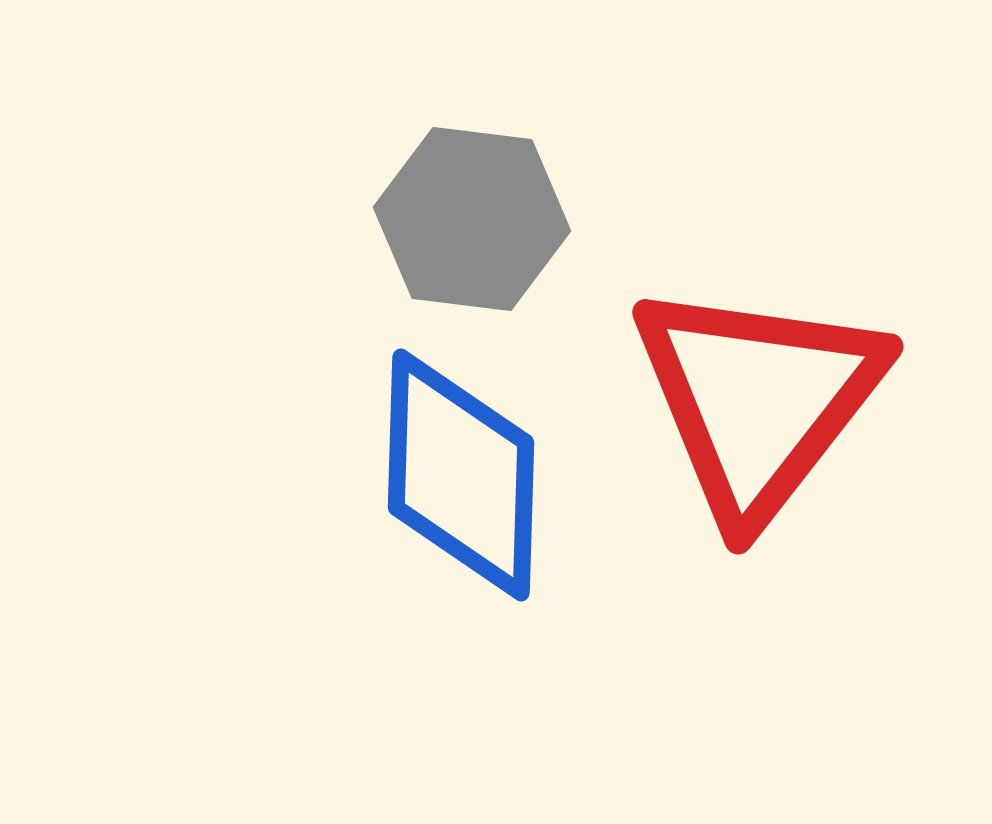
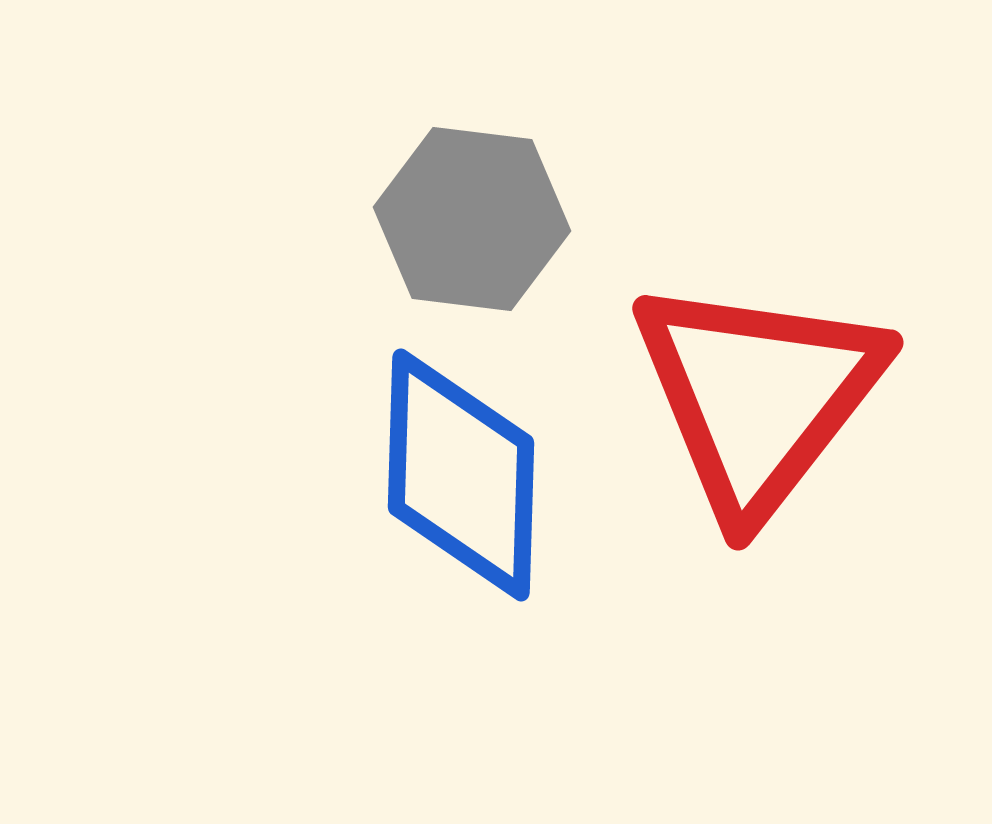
red triangle: moved 4 px up
